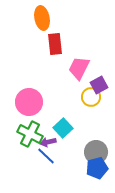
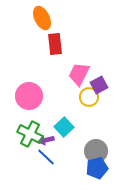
orange ellipse: rotated 15 degrees counterclockwise
pink trapezoid: moved 6 px down
yellow circle: moved 2 px left
pink circle: moved 6 px up
cyan square: moved 1 px right, 1 px up
purple arrow: moved 2 px left, 2 px up
gray circle: moved 1 px up
blue line: moved 1 px down
